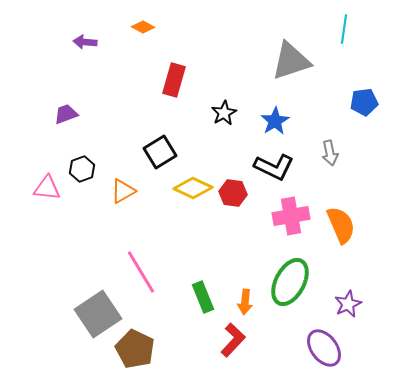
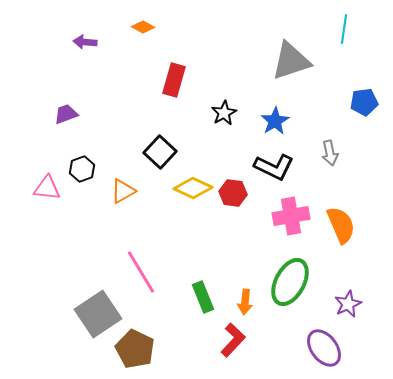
black square: rotated 16 degrees counterclockwise
